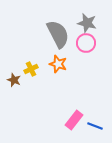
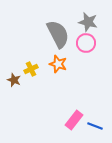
gray star: moved 1 px right, 1 px up
